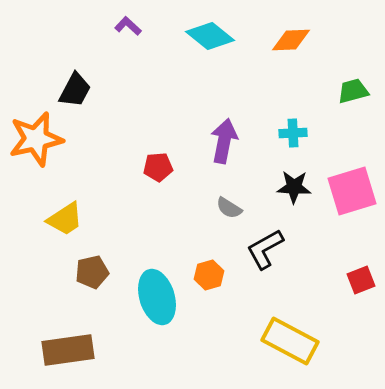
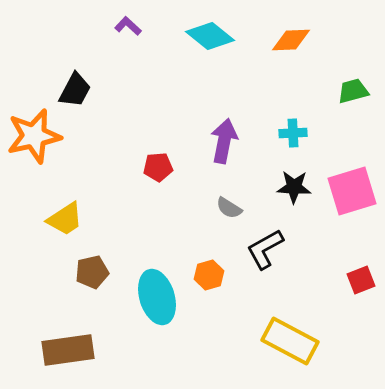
orange star: moved 2 px left, 3 px up
